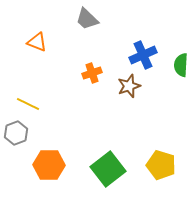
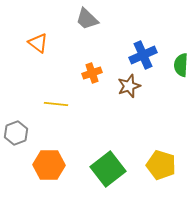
orange triangle: moved 1 px right, 1 px down; rotated 15 degrees clockwise
yellow line: moved 28 px right; rotated 20 degrees counterclockwise
